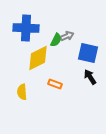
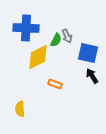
gray arrow: rotated 88 degrees clockwise
yellow diamond: moved 1 px up
black arrow: moved 2 px right, 1 px up
yellow semicircle: moved 2 px left, 17 px down
